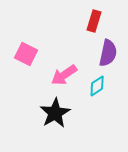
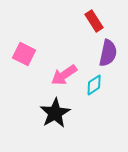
red rectangle: rotated 50 degrees counterclockwise
pink square: moved 2 px left
cyan diamond: moved 3 px left, 1 px up
